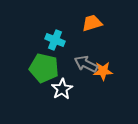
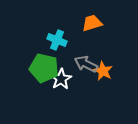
cyan cross: moved 2 px right
orange star: rotated 30 degrees clockwise
white star: moved 1 px left, 10 px up
